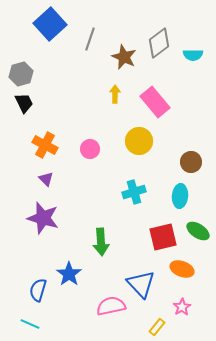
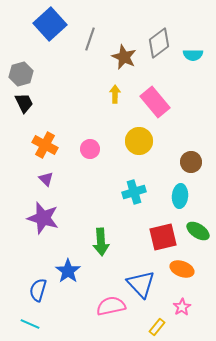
blue star: moved 1 px left, 3 px up
